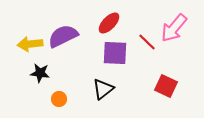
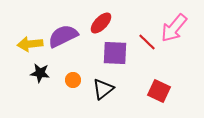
red ellipse: moved 8 px left
red square: moved 7 px left, 5 px down
orange circle: moved 14 px right, 19 px up
